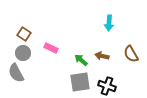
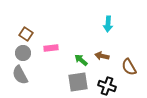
cyan arrow: moved 1 px left, 1 px down
brown square: moved 2 px right
pink rectangle: rotated 32 degrees counterclockwise
brown semicircle: moved 2 px left, 13 px down
gray semicircle: moved 4 px right, 2 px down
gray square: moved 2 px left
